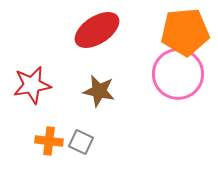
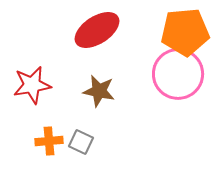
orange cross: rotated 12 degrees counterclockwise
